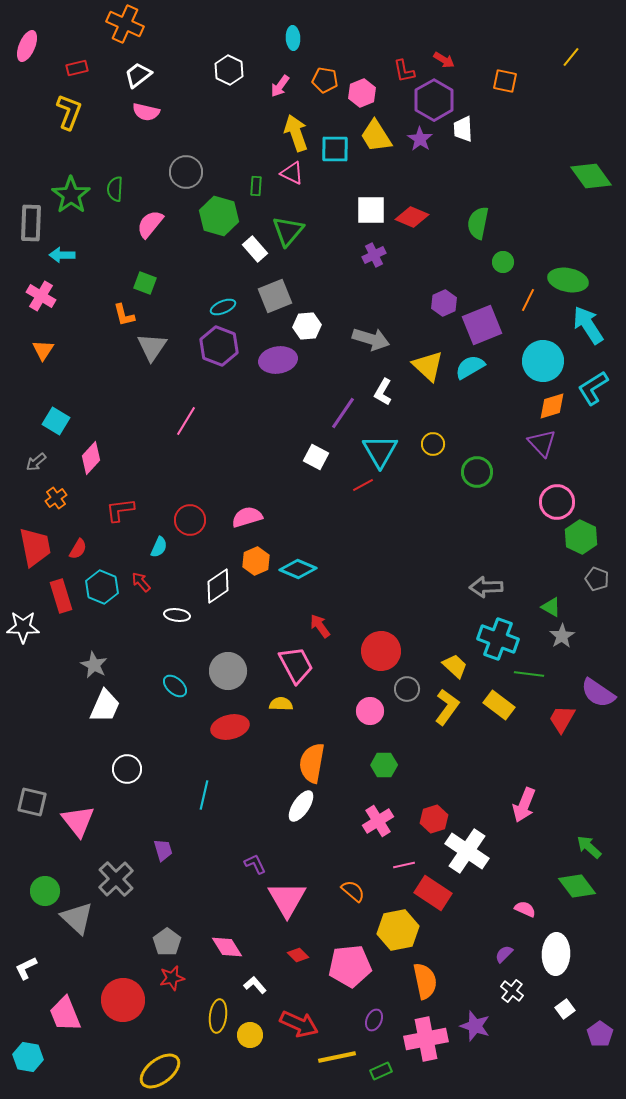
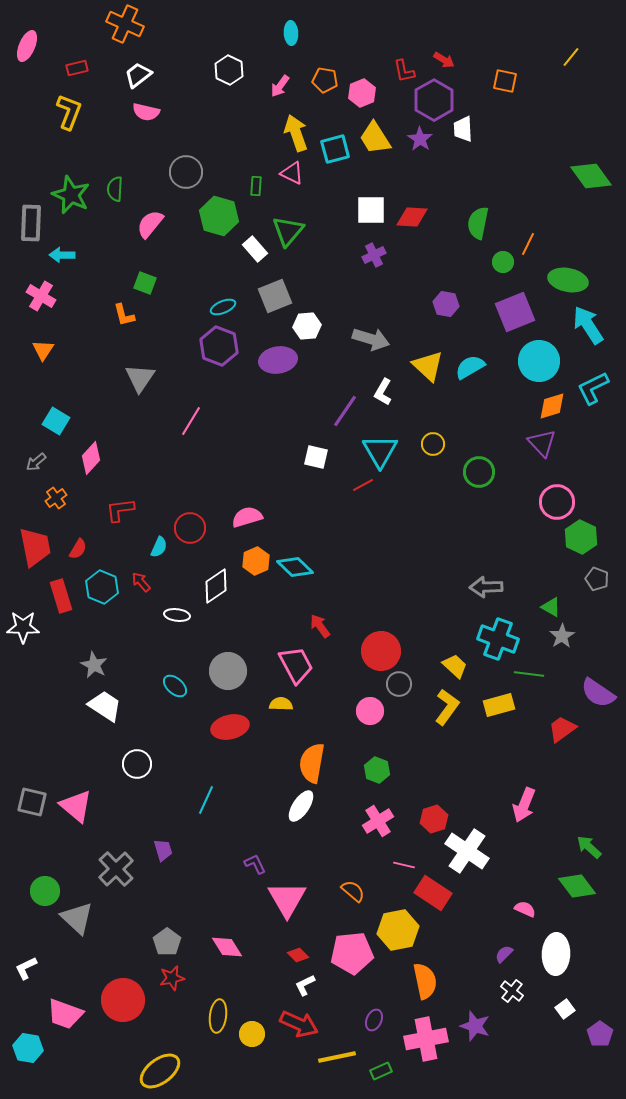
cyan ellipse at (293, 38): moved 2 px left, 5 px up
yellow trapezoid at (376, 136): moved 1 px left, 2 px down
cyan square at (335, 149): rotated 16 degrees counterclockwise
green star at (71, 195): rotated 12 degrees counterclockwise
red diamond at (412, 217): rotated 20 degrees counterclockwise
orange line at (528, 300): moved 56 px up
purple hexagon at (444, 303): moved 2 px right, 1 px down; rotated 25 degrees counterclockwise
purple square at (482, 325): moved 33 px right, 13 px up
gray triangle at (152, 347): moved 12 px left, 31 px down
cyan circle at (543, 361): moved 4 px left
cyan L-shape at (593, 388): rotated 6 degrees clockwise
purple line at (343, 413): moved 2 px right, 2 px up
pink line at (186, 421): moved 5 px right
white square at (316, 457): rotated 15 degrees counterclockwise
green circle at (477, 472): moved 2 px right
red circle at (190, 520): moved 8 px down
cyan diamond at (298, 569): moved 3 px left, 2 px up; rotated 21 degrees clockwise
white diamond at (218, 586): moved 2 px left
gray circle at (407, 689): moved 8 px left, 5 px up
yellow rectangle at (499, 705): rotated 52 degrees counterclockwise
white trapezoid at (105, 706): rotated 81 degrees counterclockwise
red trapezoid at (562, 719): moved 10 px down; rotated 24 degrees clockwise
green hexagon at (384, 765): moved 7 px left, 5 px down; rotated 20 degrees clockwise
white circle at (127, 769): moved 10 px right, 5 px up
cyan line at (204, 795): moved 2 px right, 5 px down; rotated 12 degrees clockwise
pink triangle at (78, 821): moved 2 px left, 15 px up; rotated 12 degrees counterclockwise
pink line at (404, 865): rotated 25 degrees clockwise
gray cross at (116, 879): moved 10 px up
pink pentagon at (350, 966): moved 2 px right, 13 px up
white L-shape at (255, 985): moved 50 px right; rotated 75 degrees counterclockwise
pink trapezoid at (65, 1014): rotated 48 degrees counterclockwise
yellow circle at (250, 1035): moved 2 px right, 1 px up
cyan hexagon at (28, 1057): moved 9 px up
